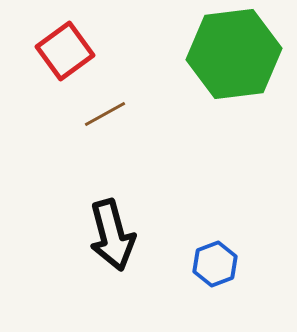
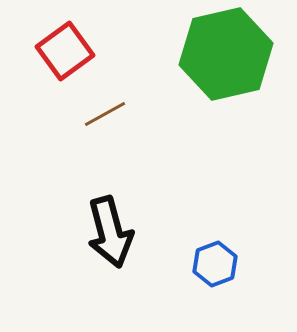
green hexagon: moved 8 px left; rotated 6 degrees counterclockwise
black arrow: moved 2 px left, 3 px up
